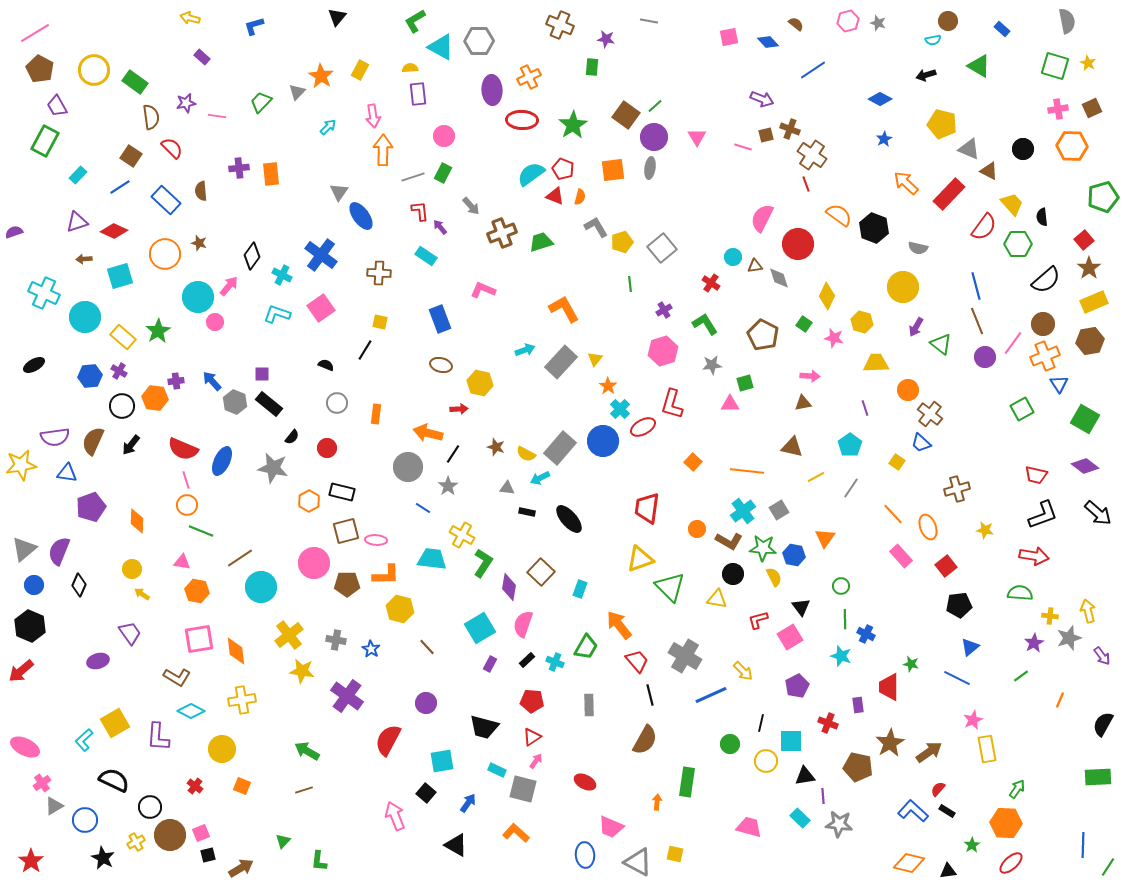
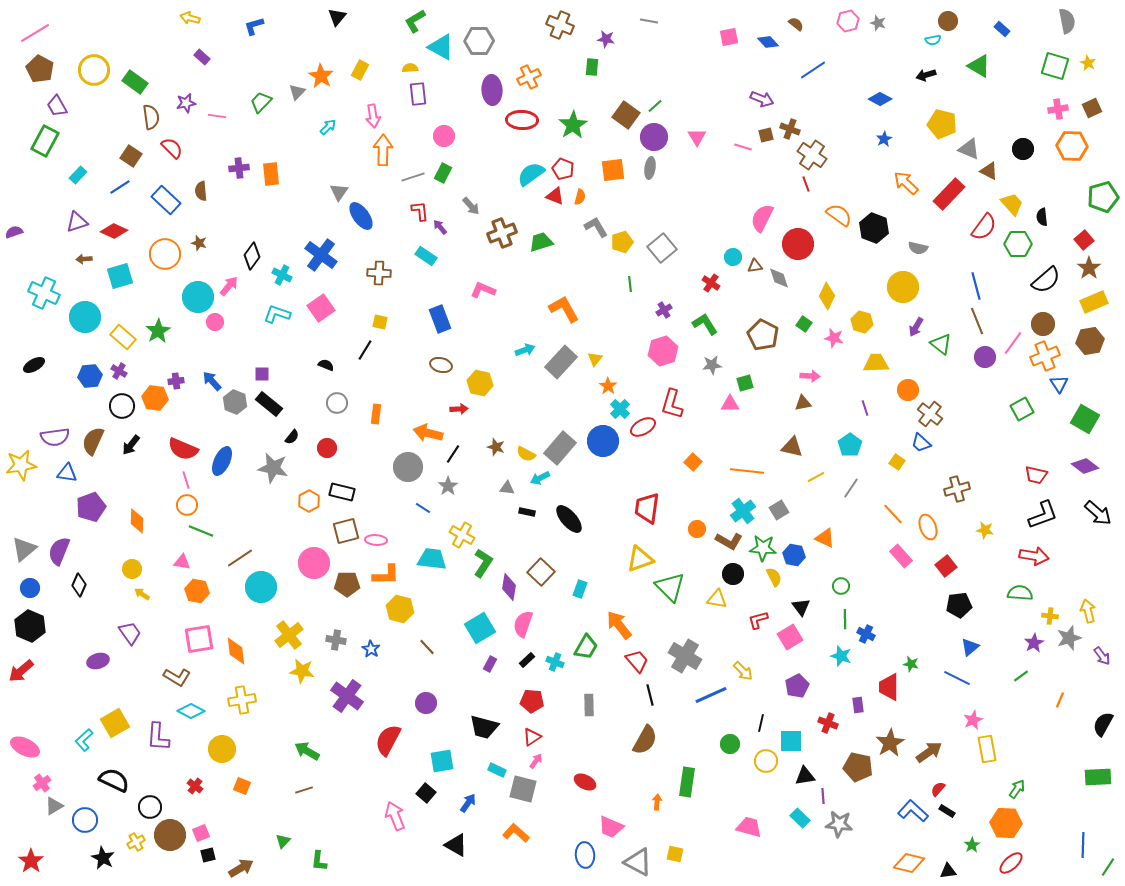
orange triangle at (825, 538): rotated 40 degrees counterclockwise
blue circle at (34, 585): moved 4 px left, 3 px down
